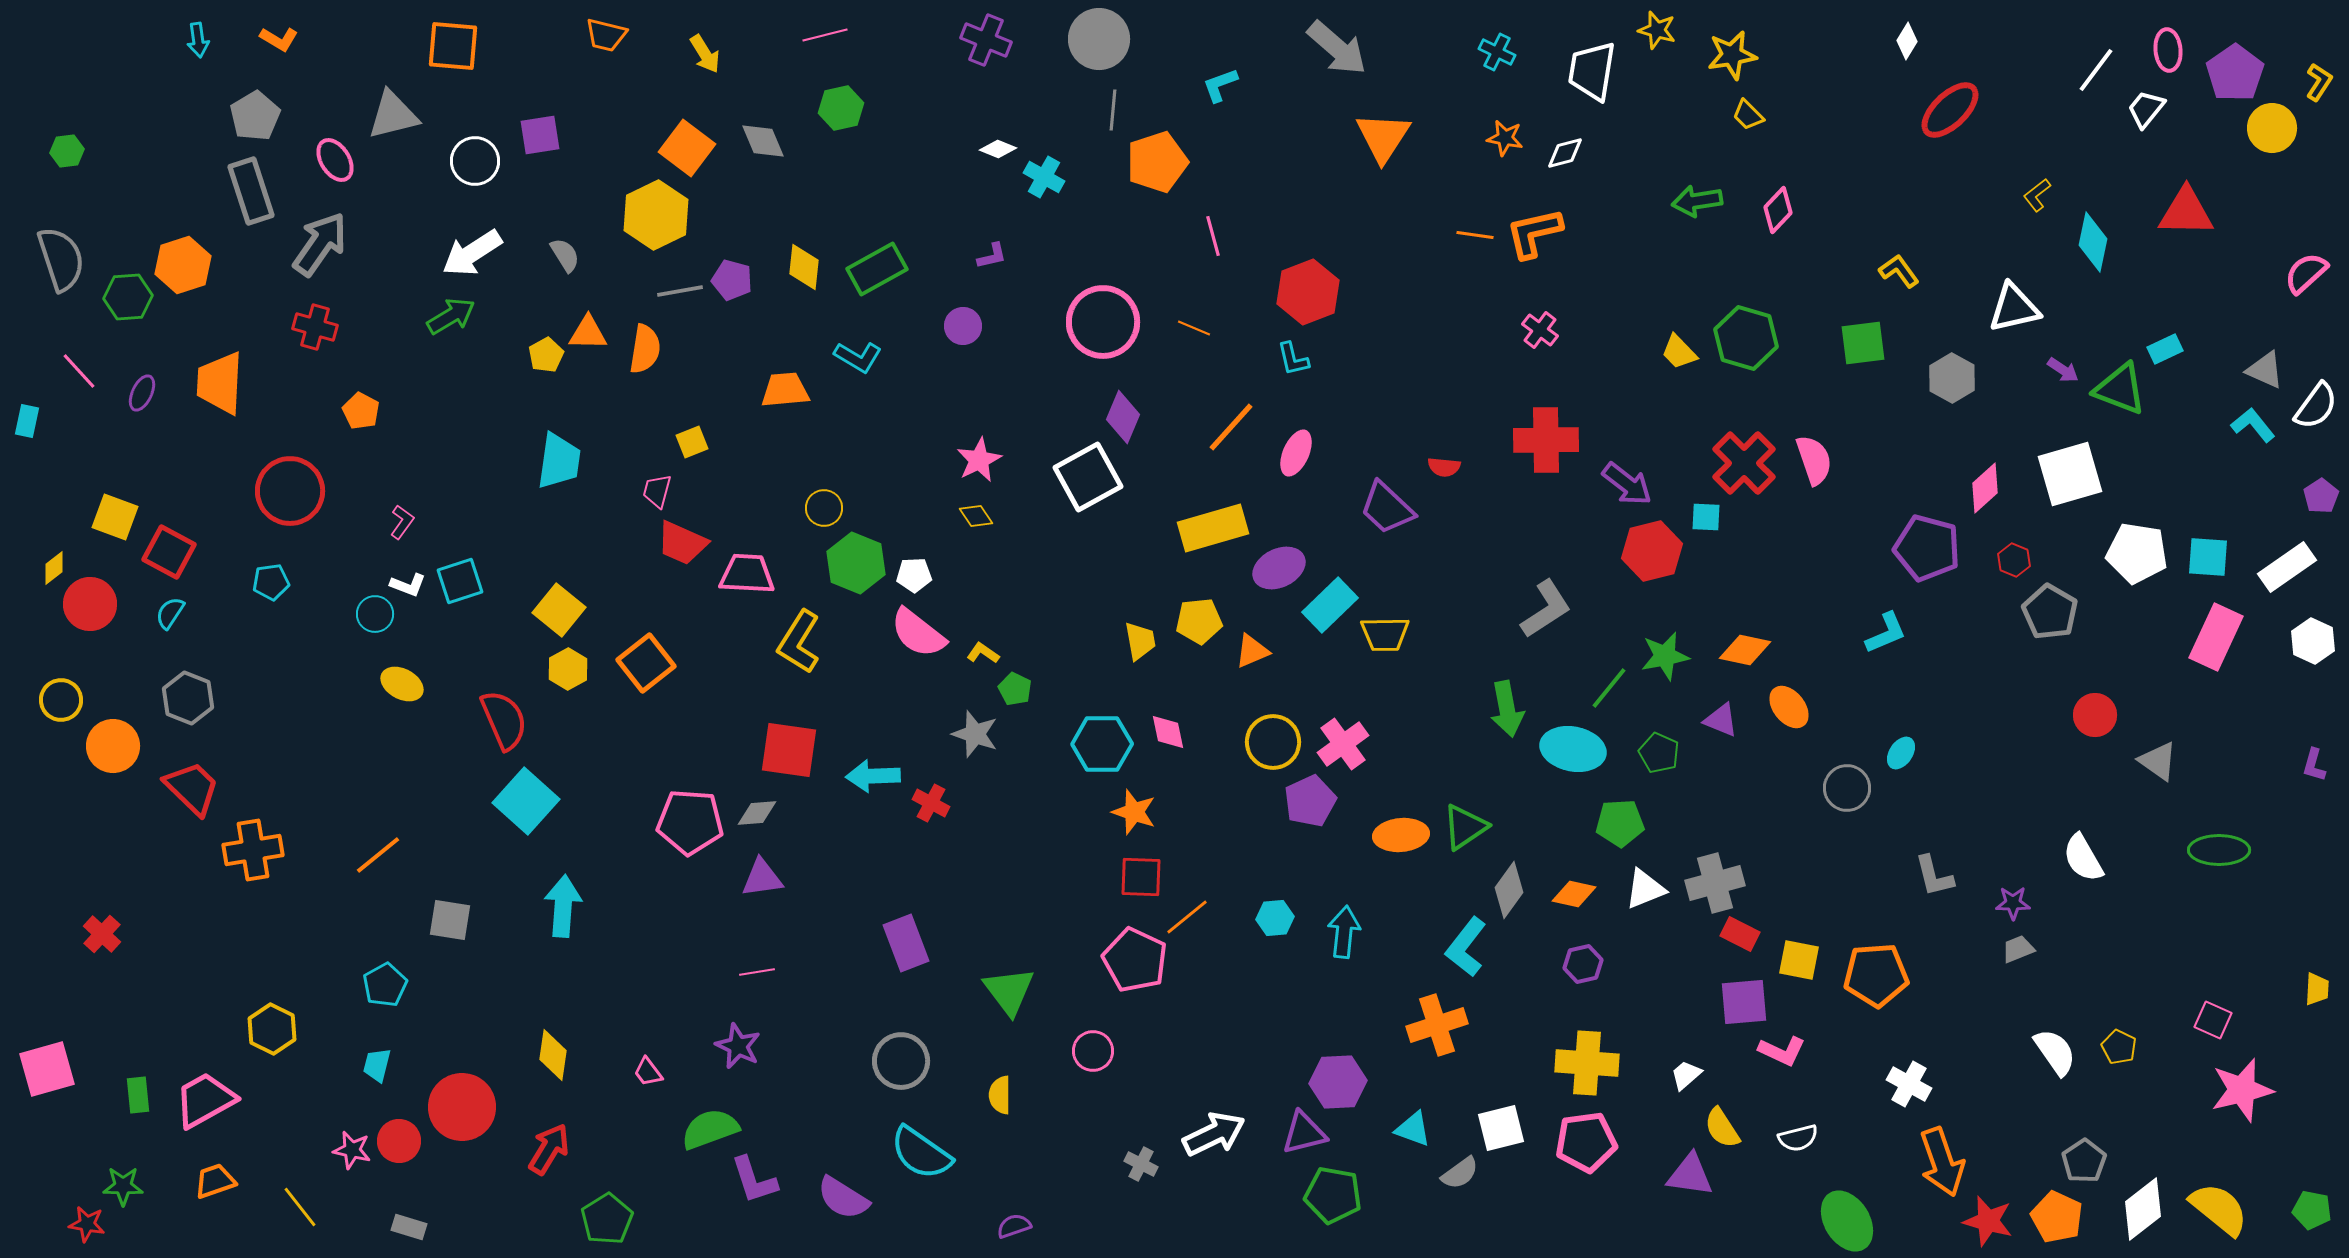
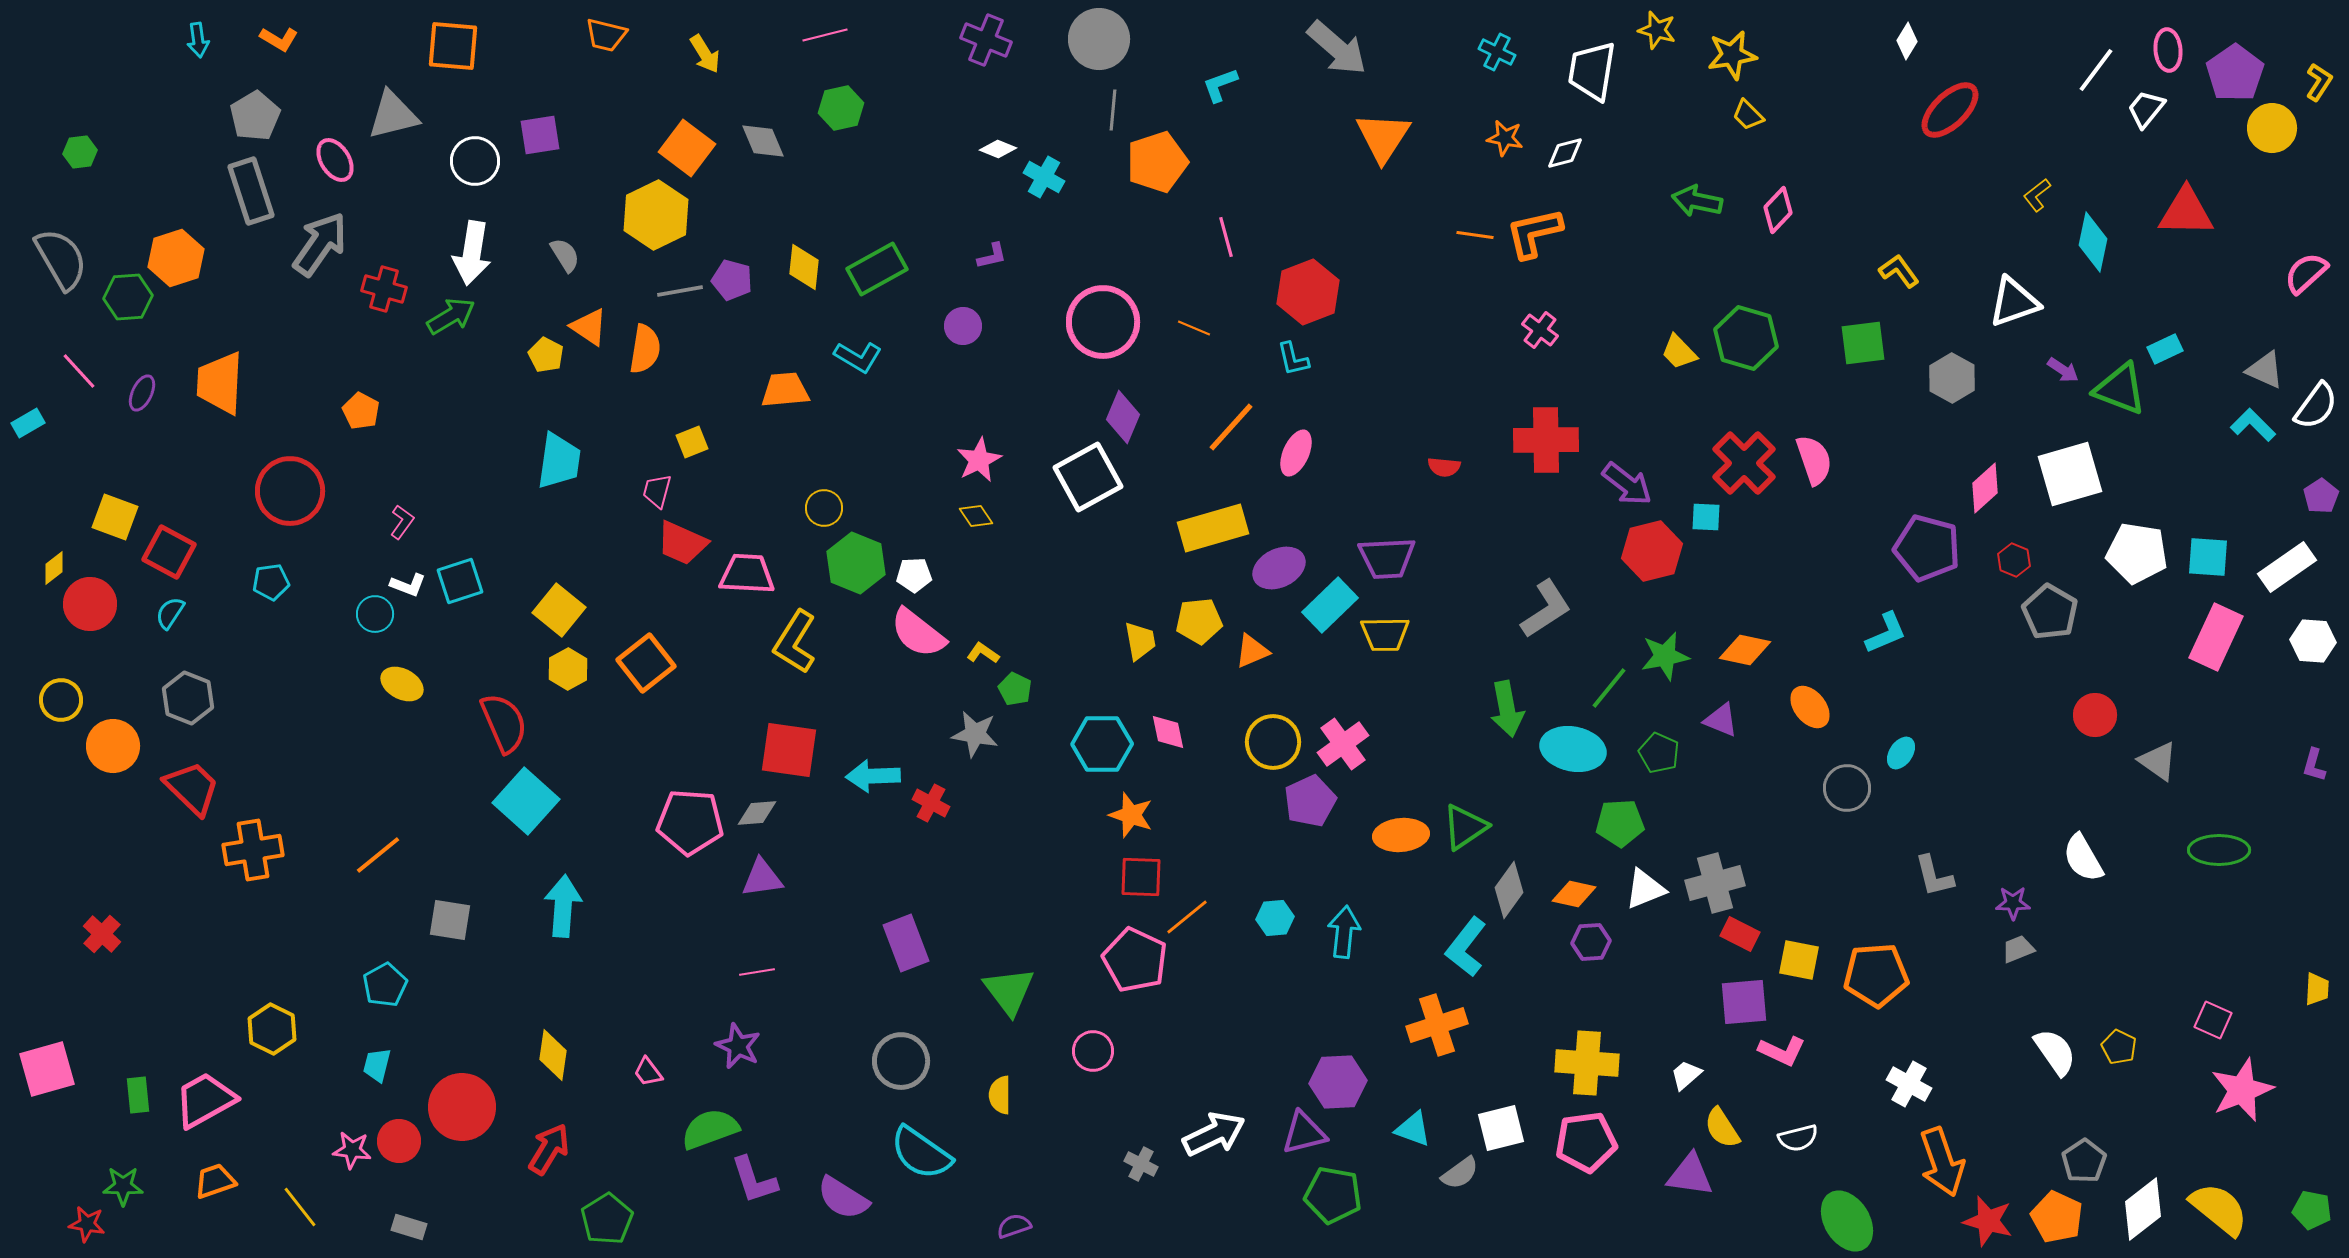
green hexagon at (67, 151): moved 13 px right, 1 px down
green arrow at (1697, 201): rotated 21 degrees clockwise
pink line at (1213, 236): moved 13 px right, 1 px down
white arrow at (472, 253): rotated 48 degrees counterclockwise
gray semicircle at (61, 259): rotated 12 degrees counterclockwise
orange hexagon at (183, 265): moved 7 px left, 7 px up
white triangle at (2014, 308): moved 6 px up; rotated 6 degrees counterclockwise
red cross at (315, 327): moved 69 px right, 38 px up
orange triangle at (588, 333): moved 1 px right, 6 px up; rotated 33 degrees clockwise
yellow pentagon at (546, 355): rotated 16 degrees counterclockwise
cyan rectangle at (27, 421): moved 1 px right, 2 px down; rotated 48 degrees clockwise
cyan L-shape at (2253, 425): rotated 6 degrees counterclockwise
purple trapezoid at (1387, 508): moved 50 px down; rotated 46 degrees counterclockwise
white hexagon at (2313, 641): rotated 21 degrees counterclockwise
yellow L-shape at (799, 642): moved 4 px left
orange ellipse at (1789, 707): moved 21 px right
red semicircle at (504, 720): moved 3 px down
gray star at (975, 734): rotated 9 degrees counterclockwise
orange star at (1134, 812): moved 3 px left, 3 px down
purple hexagon at (1583, 964): moved 8 px right, 22 px up; rotated 9 degrees clockwise
pink star at (2242, 1090): rotated 8 degrees counterclockwise
pink star at (352, 1150): rotated 6 degrees counterclockwise
